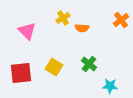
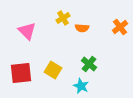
orange cross: moved 1 px left, 7 px down
yellow square: moved 1 px left, 3 px down
cyan star: moved 29 px left; rotated 21 degrees clockwise
